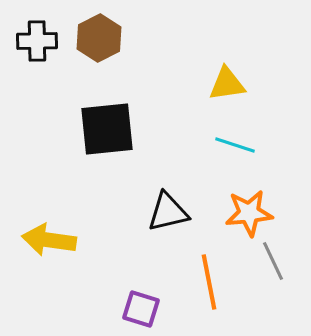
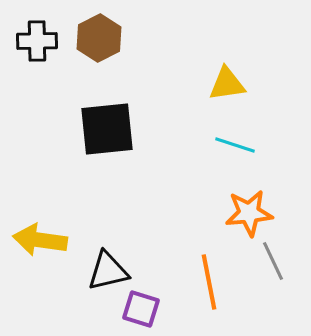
black triangle: moved 60 px left, 59 px down
yellow arrow: moved 9 px left
